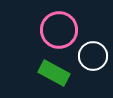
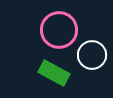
white circle: moved 1 px left, 1 px up
